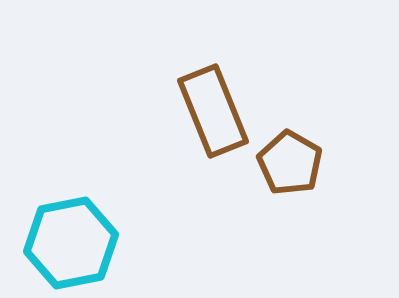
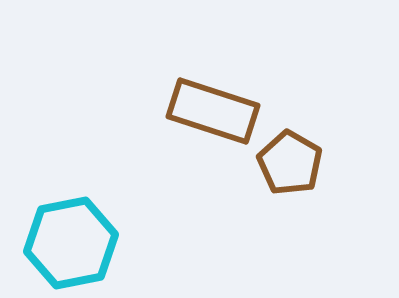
brown rectangle: rotated 50 degrees counterclockwise
